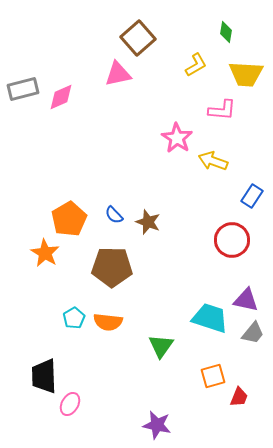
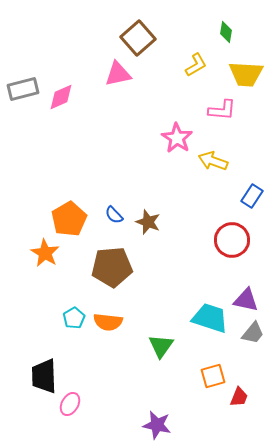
brown pentagon: rotated 6 degrees counterclockwise
